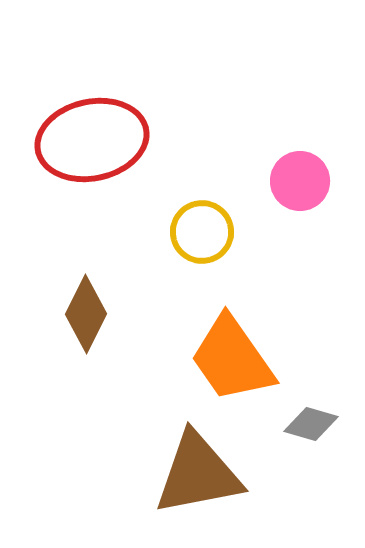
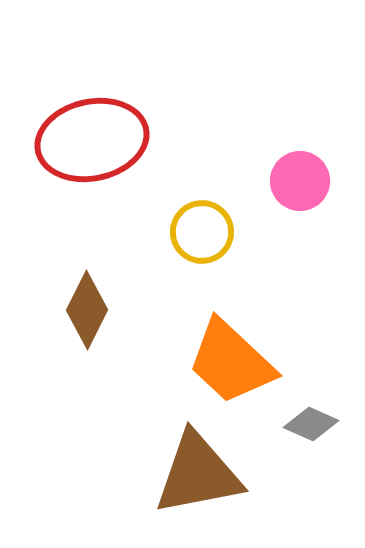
brown diamond: moved 1 px right, 4 px up
orange trapezoid: moved 1 px left, 3 px down; rotated 12 degrees counterclockwise
gray diamond: rotated 8 degrees clockwise
